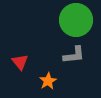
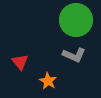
gray L-shape: rotated 30 degrees clockwise
orange star: rotated 12 degrees counterclockwise
